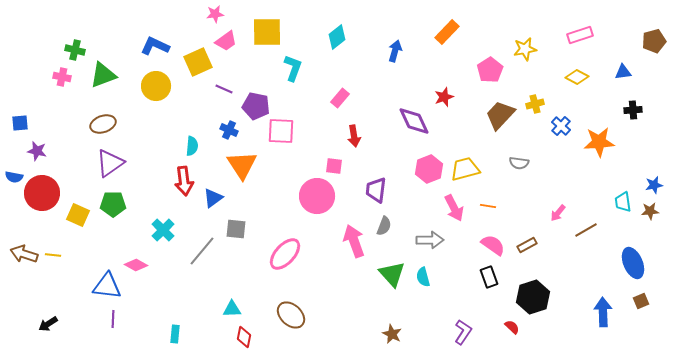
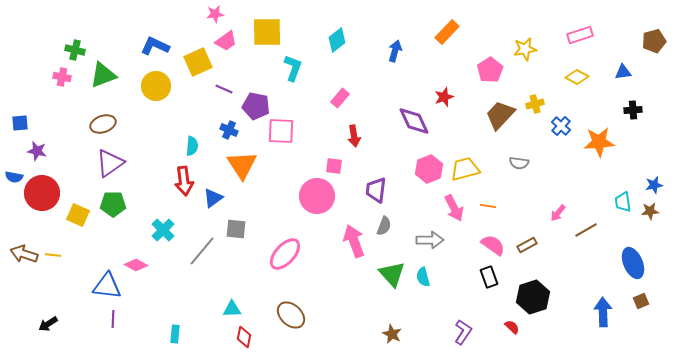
cyan diamond at (337, 37): moved 3 px down
